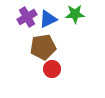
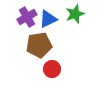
green star: rotated 18 degrees counterclockwise
brown pentagon: moved 4 px left, 2 px up
